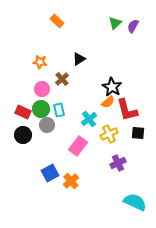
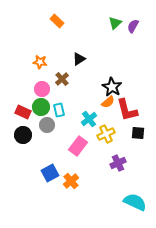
green circle: moved 2 px up
yellow cross: moved 3 px left
